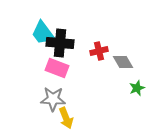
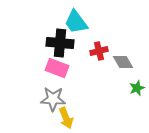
cyan trapezoid: moved 33 px right, 11 px up
